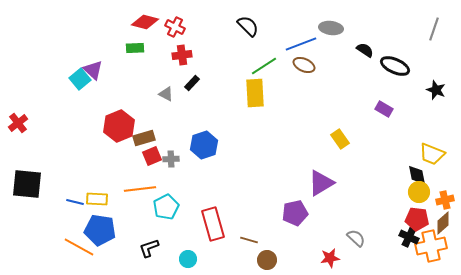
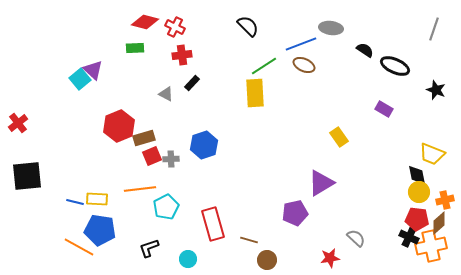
yellow rectangle at (340, 139): moved 1 px left, 2 px up
black square at (27, 184): moved 8 px up; rotated 12 degrees counterclockwise
brown diamond at (443, 223): moved 4 px left
